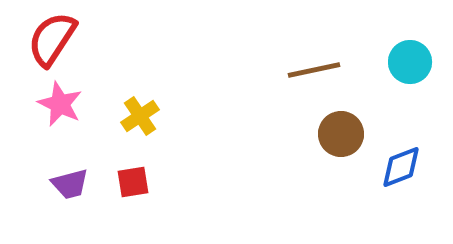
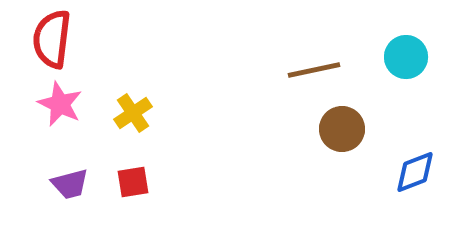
red semicircle: rotated 26 degrees counterclockwise
cyan circle: moved 4 px left, 5 px up
yellow cross: moved 7 px left, 3 px up
brown circle: moved 1 px right, 5 px up
blue diamond: moved 14 px right, 5 px down
